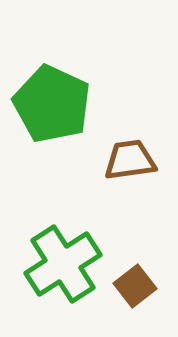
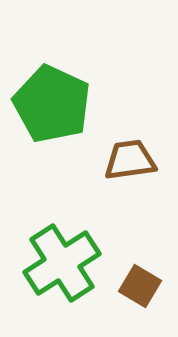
green cross: moved 1 px left, 1 px up
brown square: moved 5 px right; rotated 21 degrees counterclockwise
